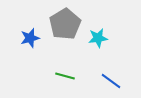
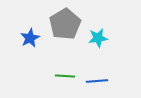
blue star: rotated 12 degrees counterclockwise
green line: rotated 12 degrees counterclockwise
blue line: moved 14 px left; rotated 40 degrees counterclockwise
